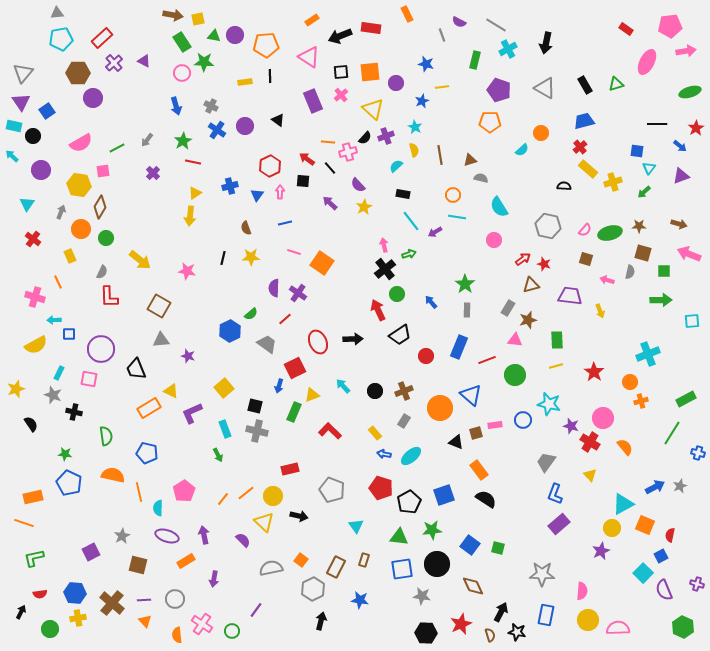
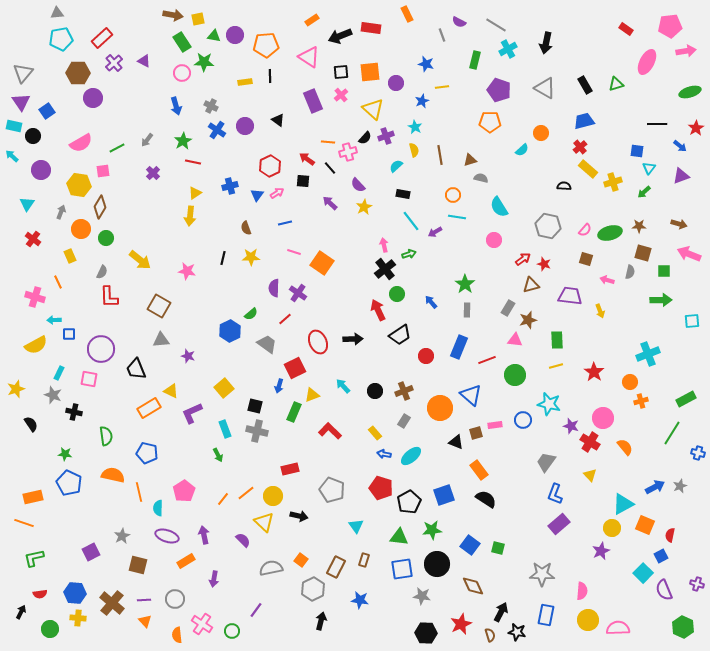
pink arrow at (280, 192): moved 3 px left, 1 px down; rotated 56 degrees clockwise
yellow cross at (78, 618): rotated 14 degrees clockwise
